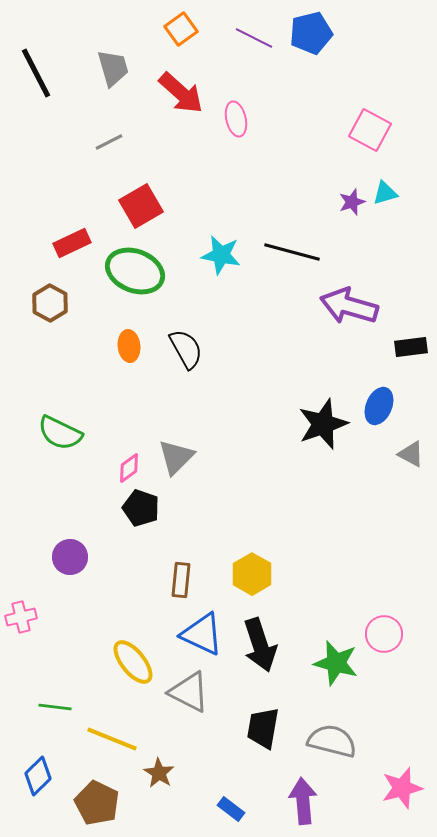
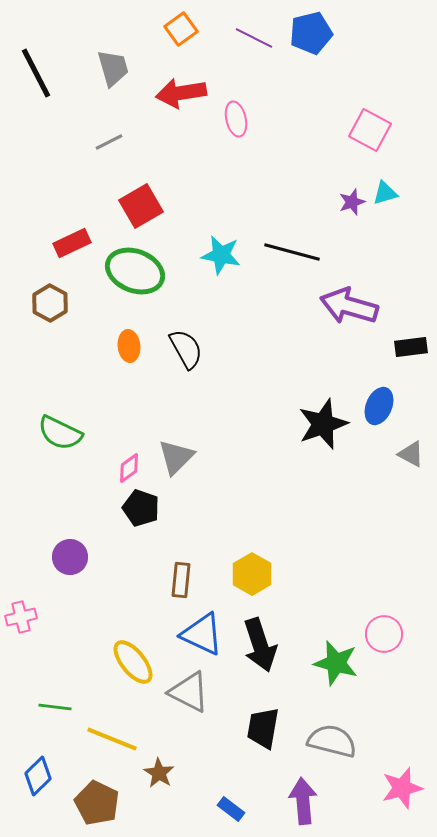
red arrow at (181, 93): rotated 129 degrees clockwise
